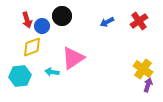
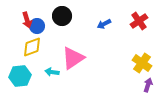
blue arrow: moved 3 px left, 2 px down
blue circle: moved 5 px left
yellow cross: moved 1 px left, 6 px up
